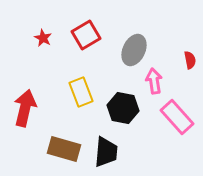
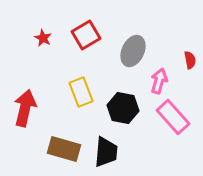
gray ellipse: moved 1 px left, 1 px down
pink arrow: moved 5 px right; rotated 25 degrees clockwise
pink rectangle: moved 4 px left
